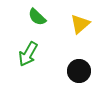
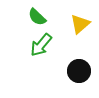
green arrow: moved 13 px right, 9 px up; rotated 10 degrees clockwise
